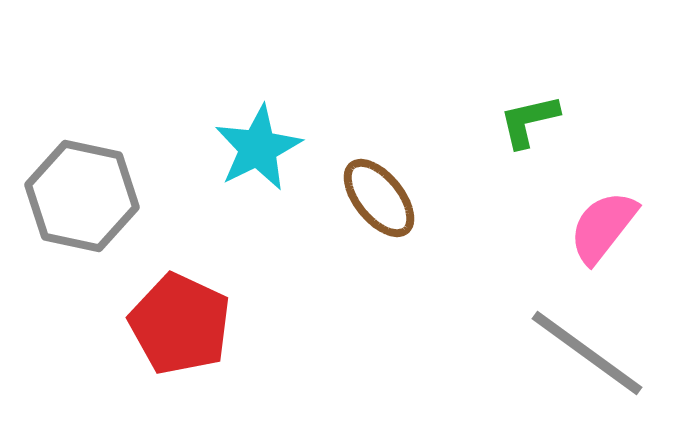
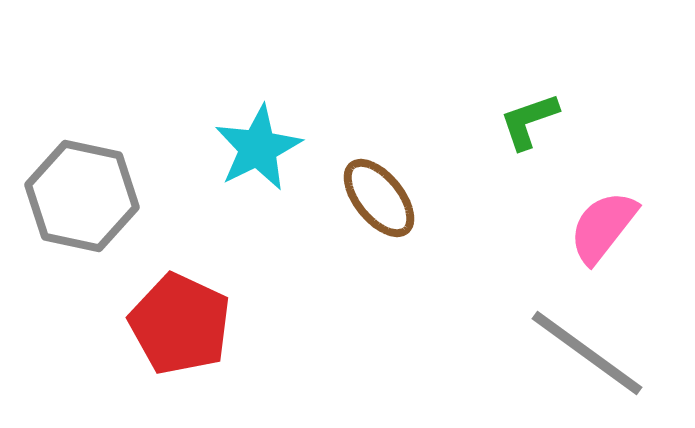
green L-shape: rotated 6 degrees counterclockwise
